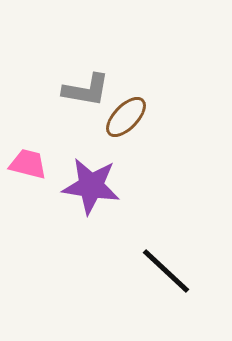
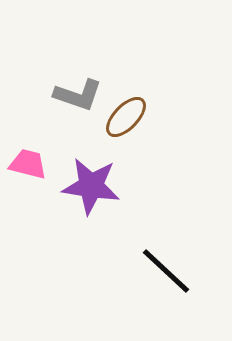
gray L-shape: moved 8 px left, 5 px down; rotated 9 degrees clockwise
